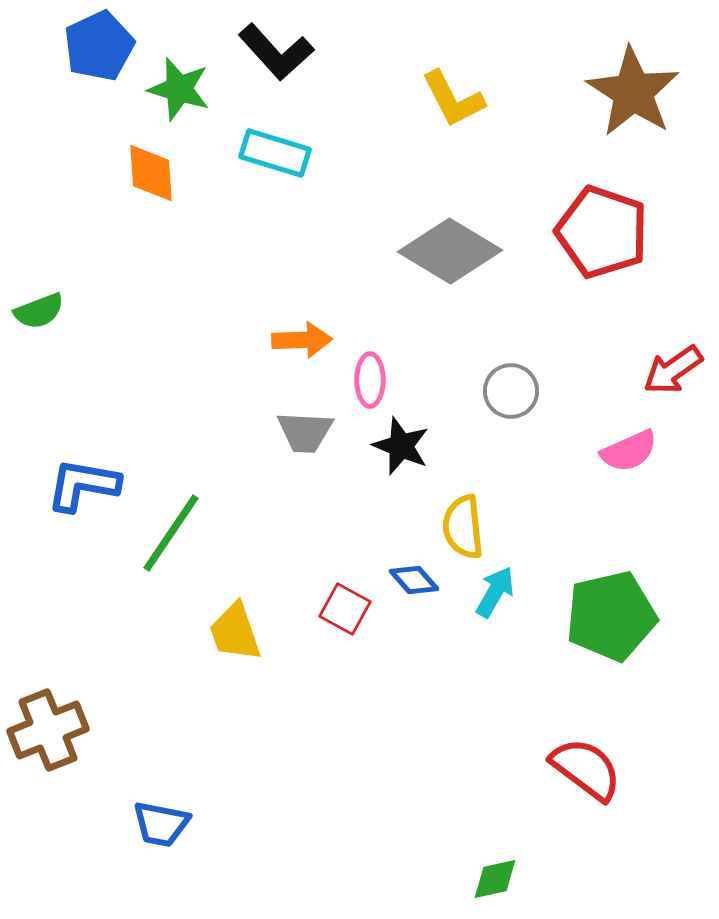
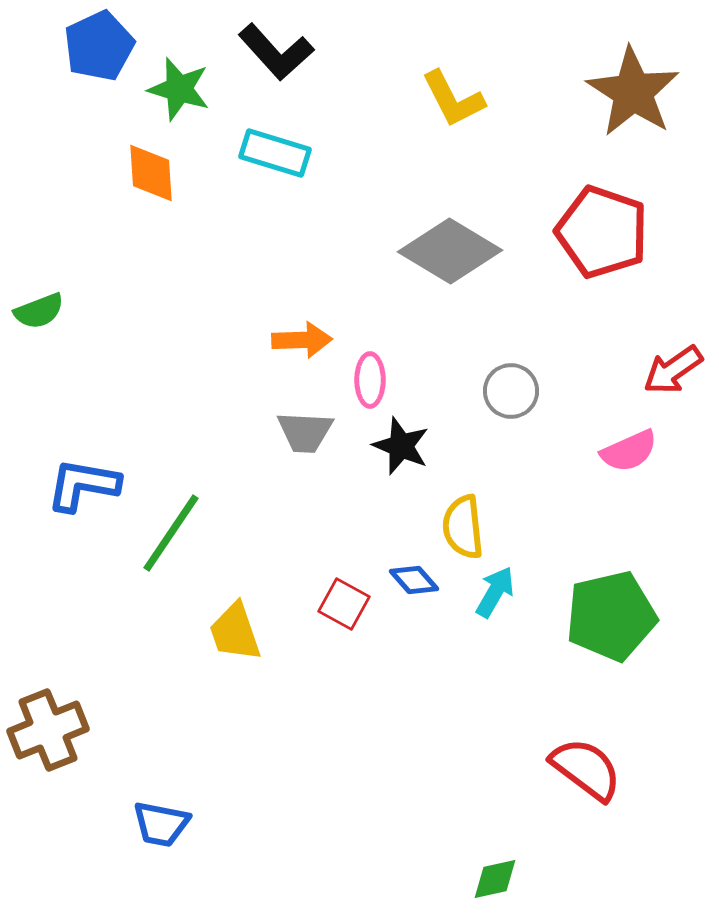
red square: moved 1 px left, 5 px up
